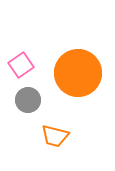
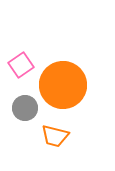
orange circle: moved 15 px left, 12 px down
gray circle: moved 3 px left, 8 px down
